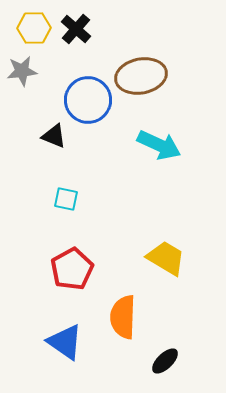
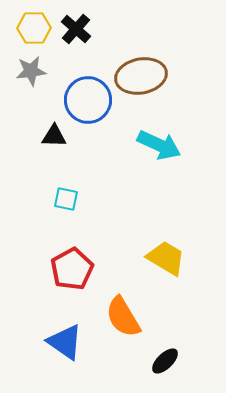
gray star: moved 9 px right
black triangle: rotated 20 degrees counterclockwise
orange semicircle: rotated 33 degrees counterclockwise
